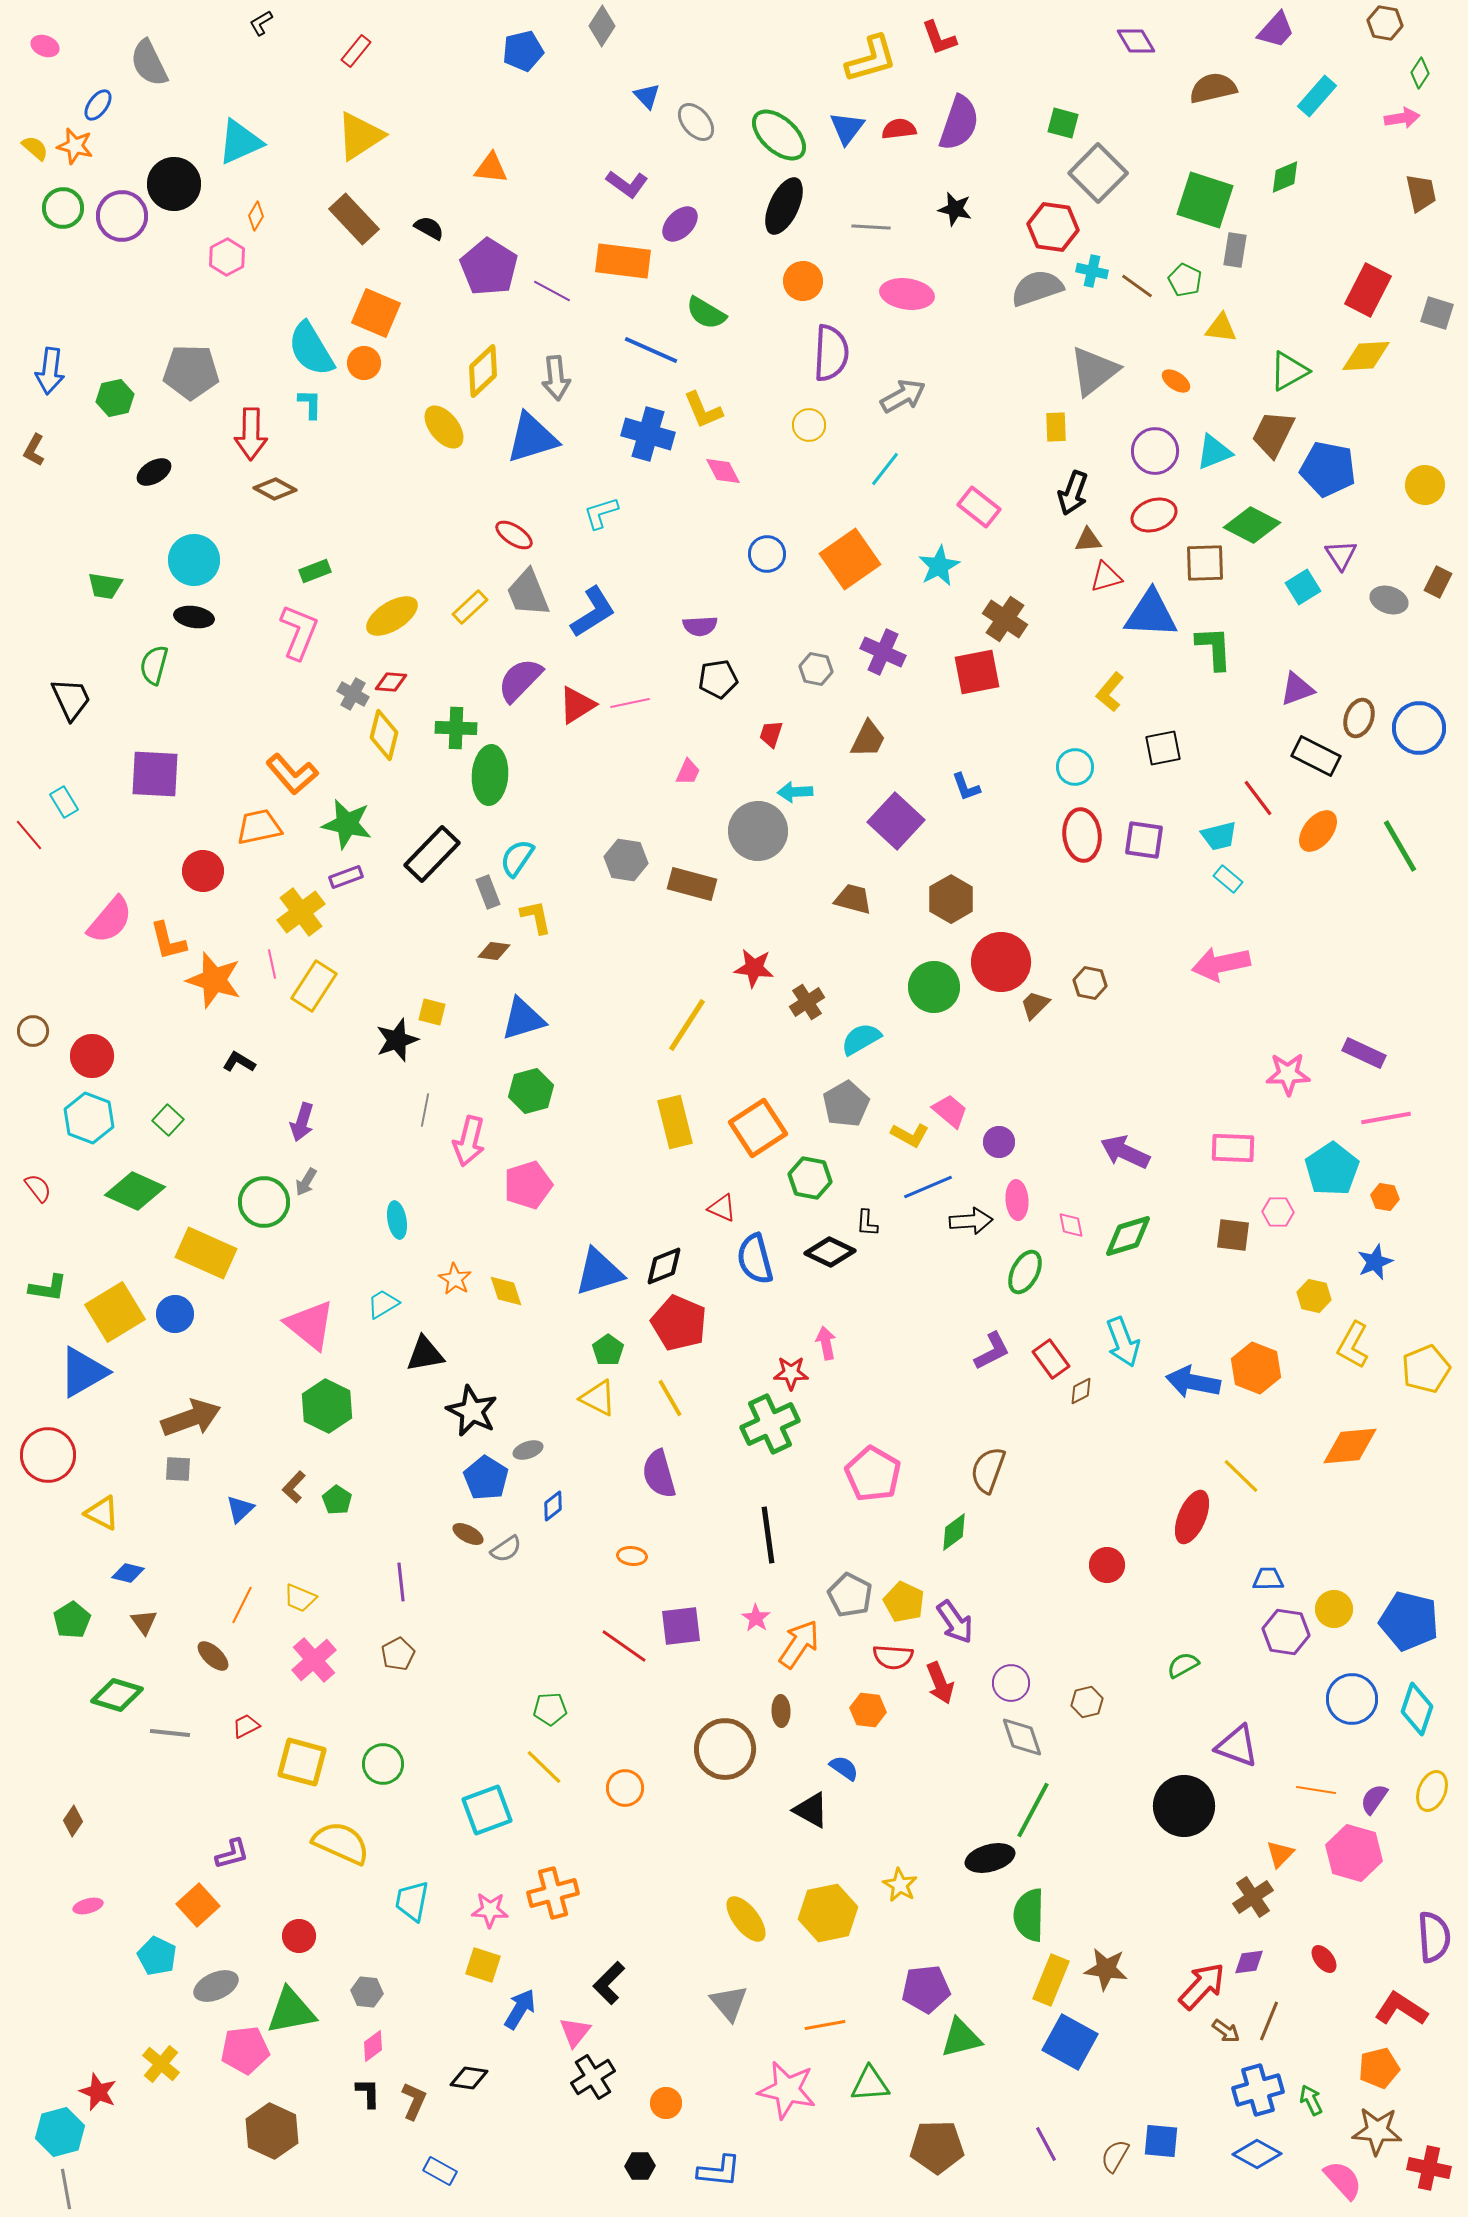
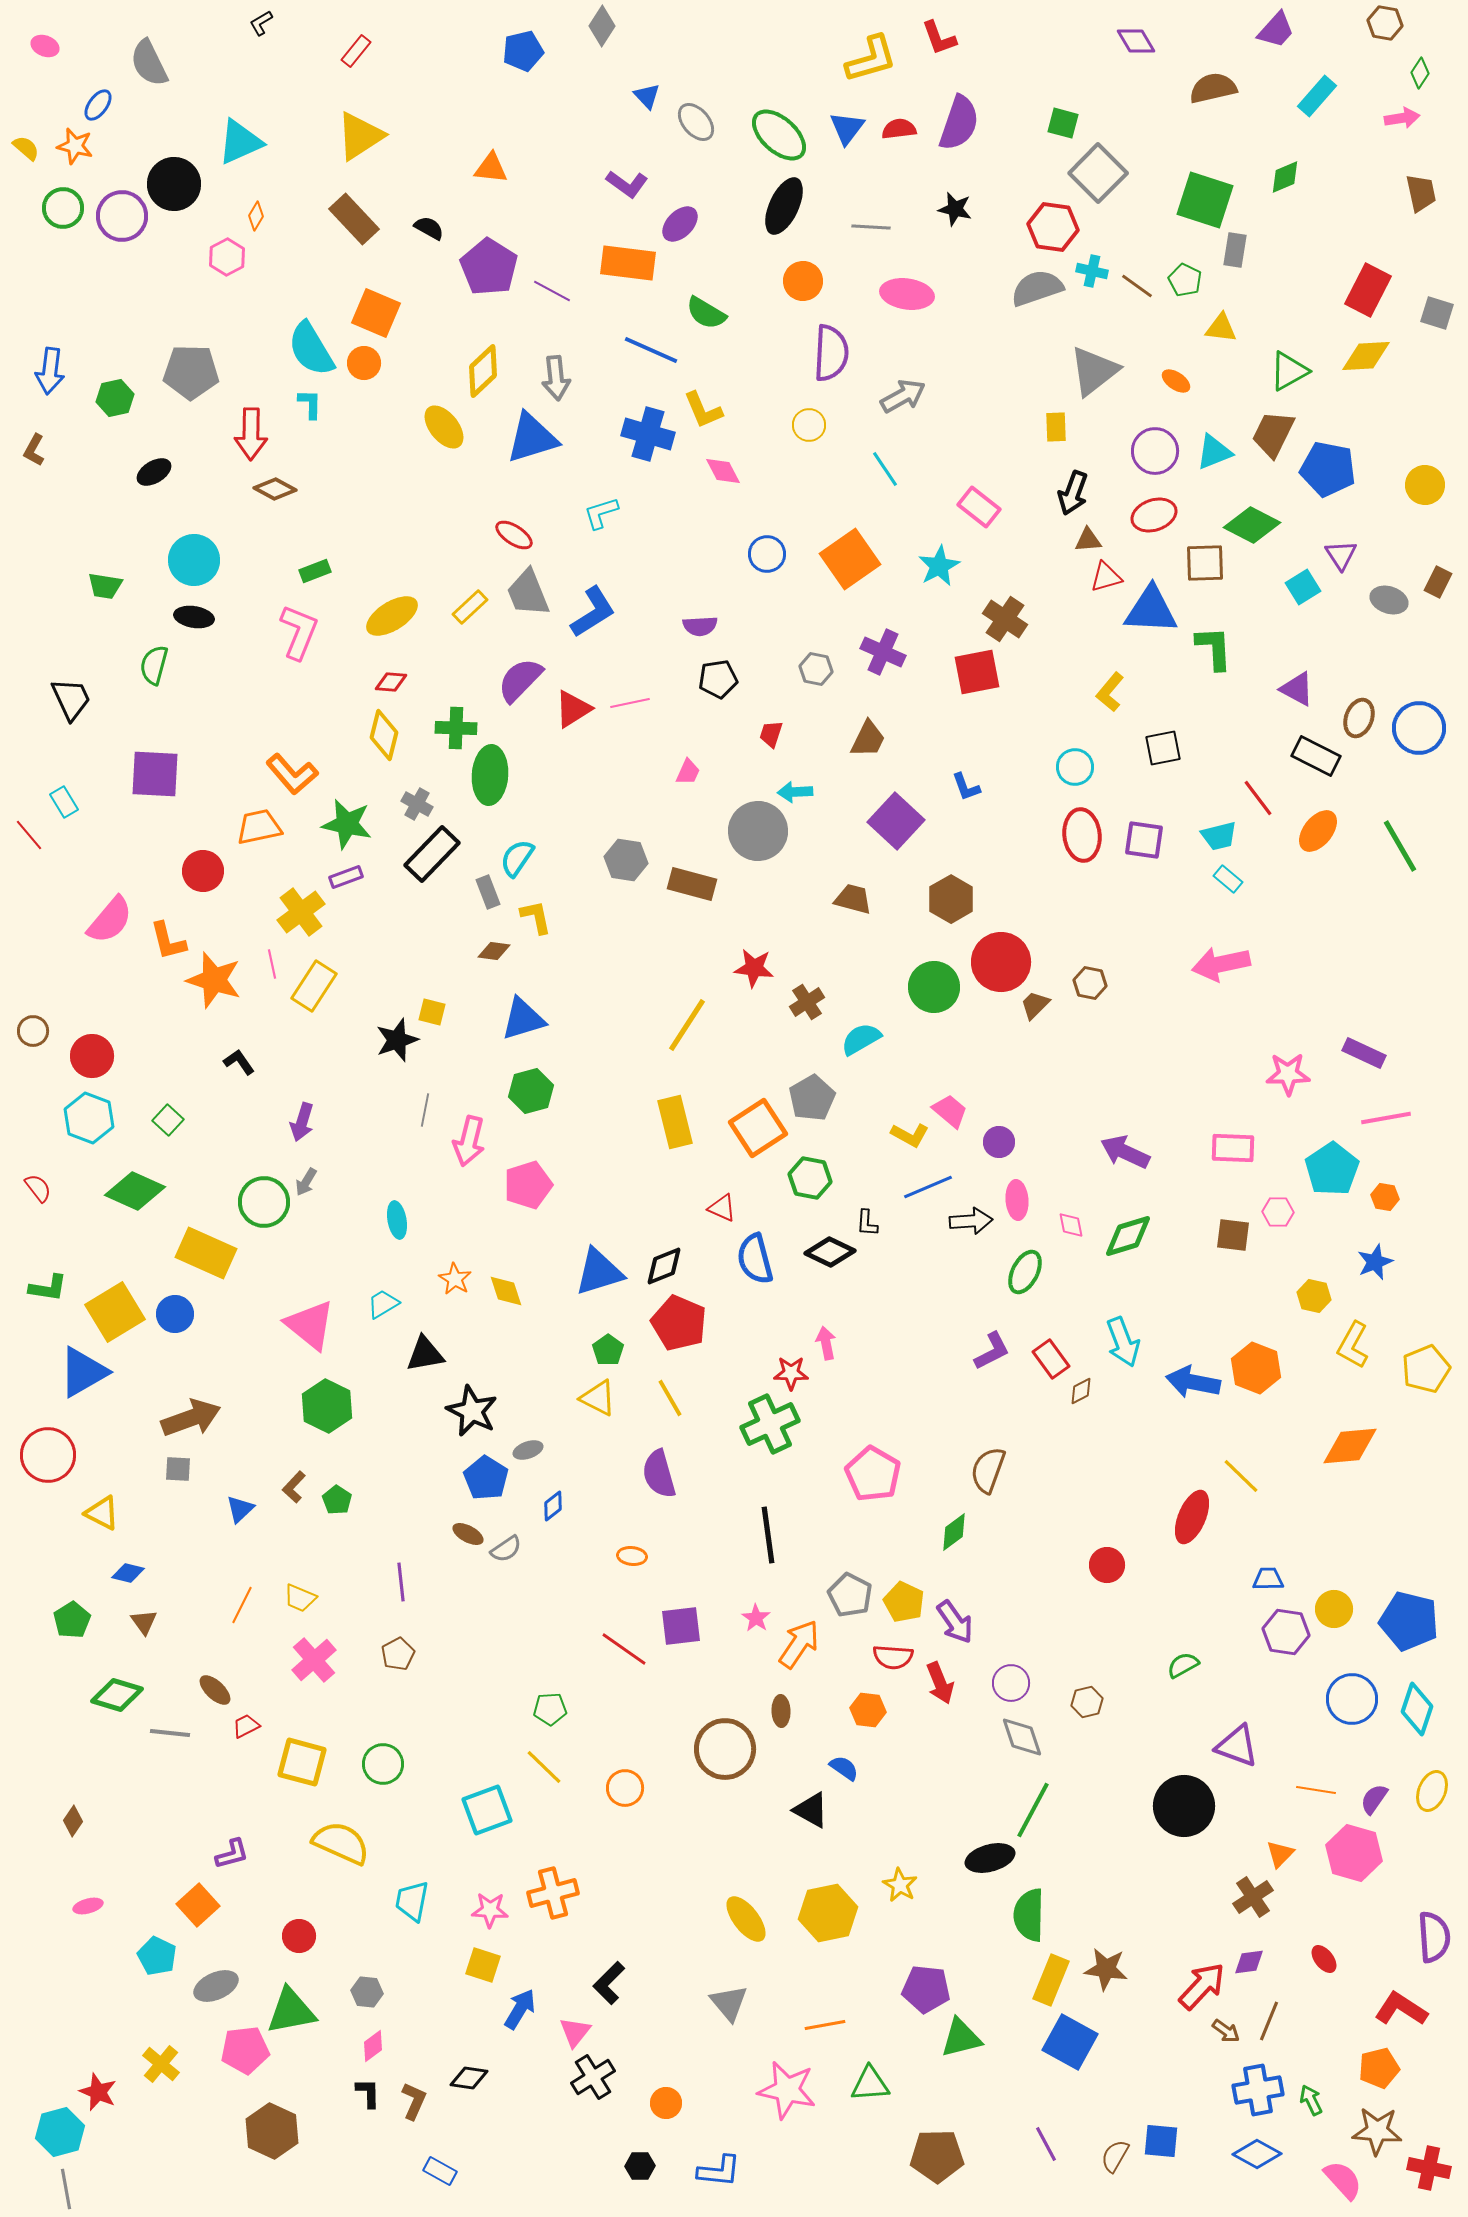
yellow semicircle at (35, 148): moved 9 px left
orange rectangle at (623, 261): moved 5 px right, 2 px down
cyan line at (885, 469): rotated 72 degrees counterclockwise
blue triangle at (1151, 614): moved 4 px up
purple triangle at (1297, 689): rotated 48 degrees clockwise
gray cross at (353, 694): moved 64 px right, 110 px down
red triangle at (577, 705): moved 4 px left, 4 px down
black L-shape at (239, 1062): rotated 24 degrees clockwise
gray pentagon at (846, 1104): moved 34 px left, 6 px up
red line at (624, 1646): moved 3 px down
brown ellipse at (213, 1656): moved 2 px right, 34 px down
purple pentagon at (926, 1989): rotated 12 degrees clockwise
blue cross at (1258, 2090): rotated 6 degrees clockwise
brown pentagon at (937, 2147): moved 9 px down
